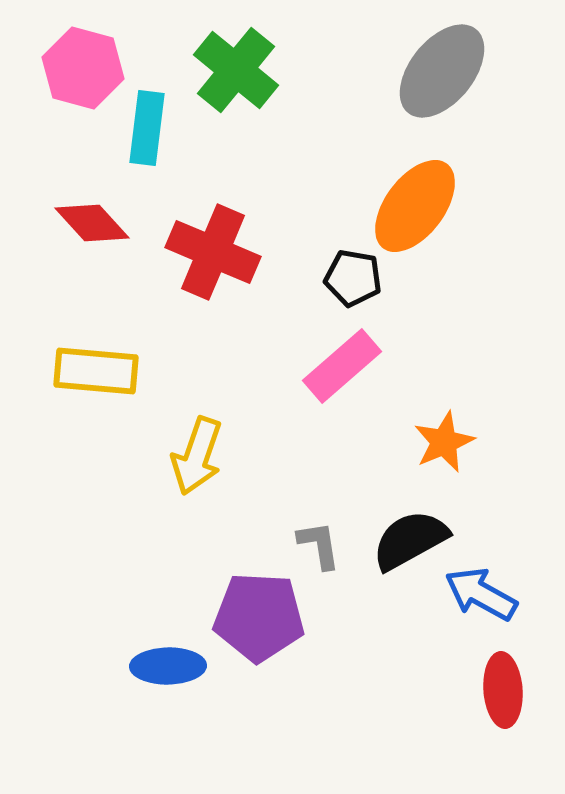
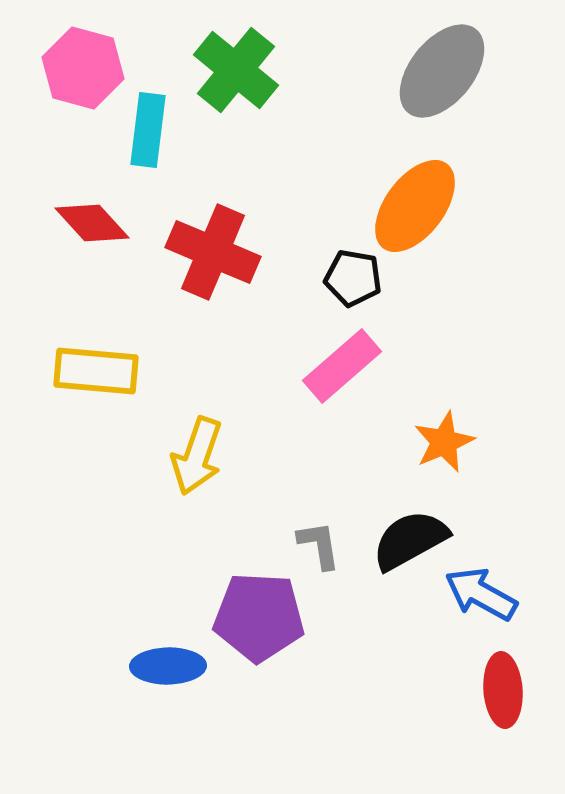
cyan rectangle: moved 1 px right, 2 px down
